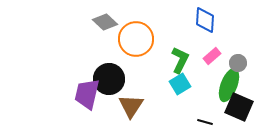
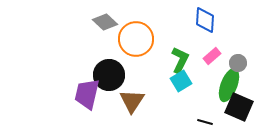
black circle: moved 4 px up
cyan square: moved 1 px right, 3 px up
brown triangle: moved 1 px right, 5 px up
